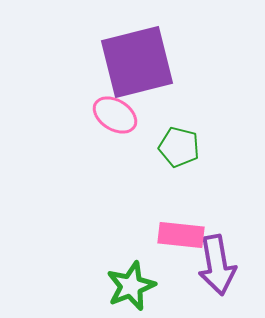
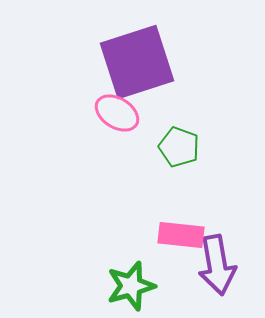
purple square: rotated 4 degrees counterclockwise
pink ellipse: moved 2 px right, 2 px up
green pentagon: rotated 6 degrees clockwise
green star: rotated 6 degrees clockwise
